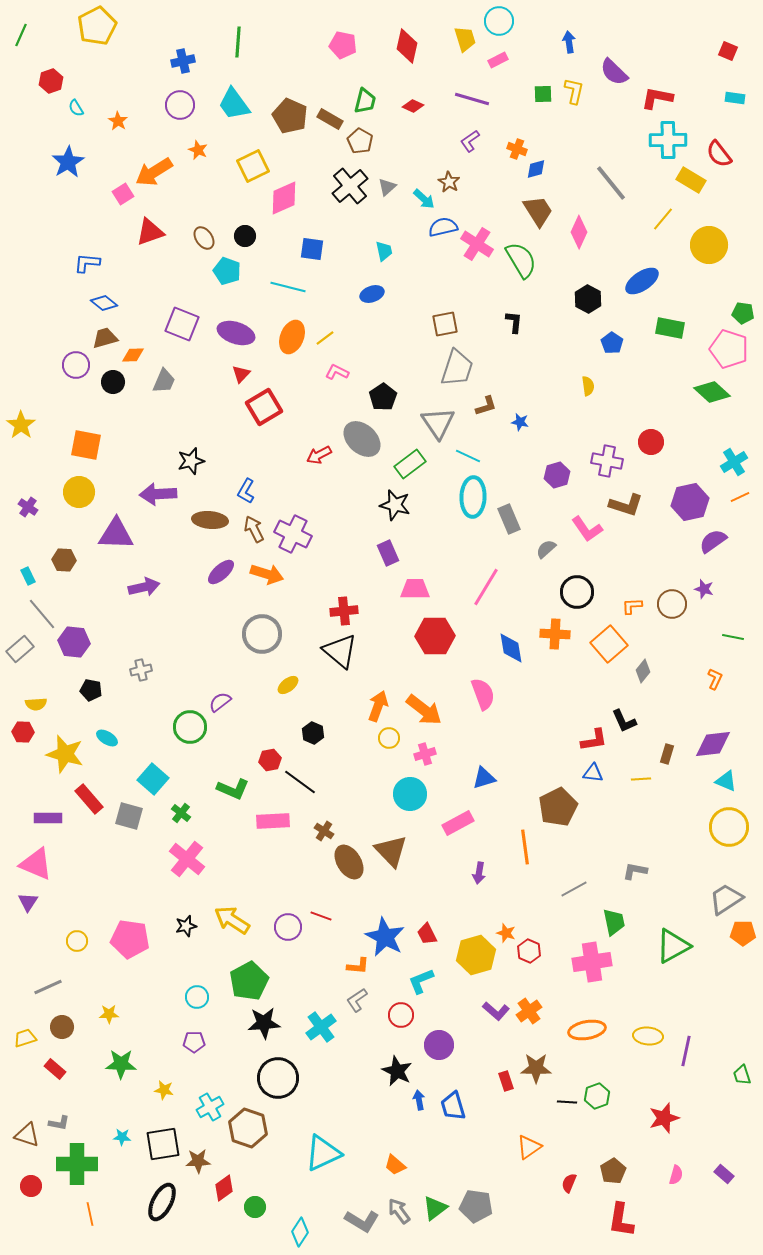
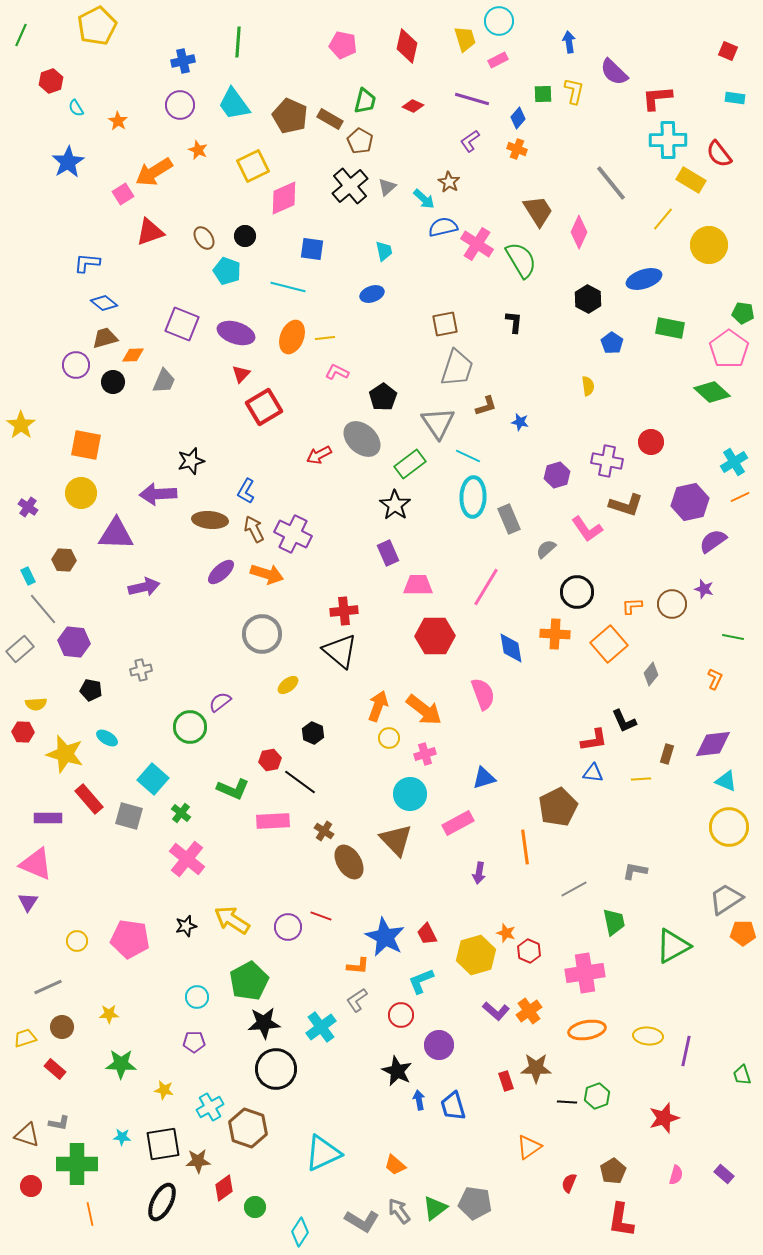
red L-shape at (657, 98): rotated 16 degrees counterclockwise
blue diamond at (536, 169): moved 18 px left, 51 px up; rotated 35 degrees counterclockwise
blue ellipse at (642, 281): moved 2 px right, 2 px up; rotated 16 degrees clockwise
yellow line at (325, 338): rotated 30 degrees clockwise
pink pentagon at (729, 349): rotated 18 degrees clockwise
yellow circle at (79, 492): moved 2 px right, 1 px down
black star at (395, 505): rotated 20 degrees clockwise
pink trapezoid at (415, 589): moved 3 px right, 4 px up
gray line at (42, 614): moved 1 px right, 5 px up
gray diamond at (643, 671): moved 8 px right, 3 px down
brown triangle at (391, 851): moved 5 px right, 11 px up
pink cross at (592, 962): moved 7 px left, 11 px down
black circle at (278, 1078): moved 2 px left, 9 px up
gray pentagon at (476, 1206): moved 1 px left, 3 px up
